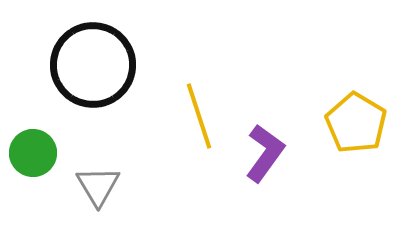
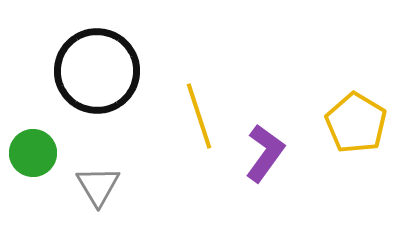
black circle: moved 4 px right, 6 px down
